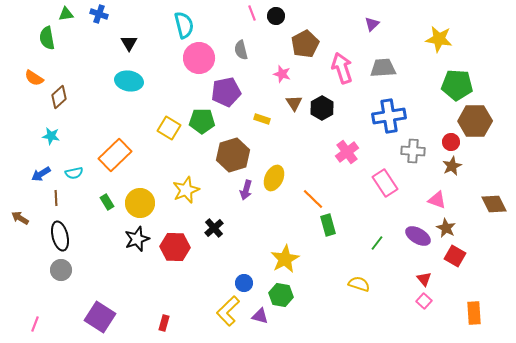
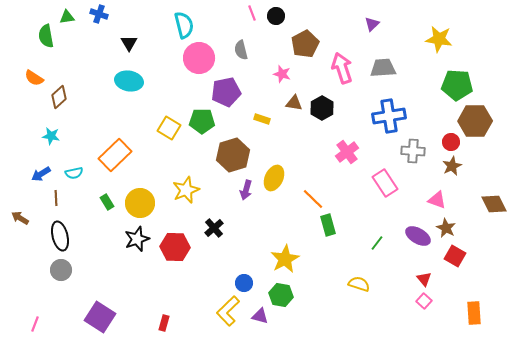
green triangle at (66, 14): moved 1 px right, 3 px down
green semicircle at (47, 38): moved 1 px left, 2 px up
brown triangle at (294, 103): rotated 48 degrees counterclockwise
